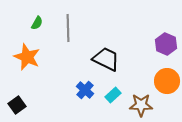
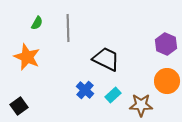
black square: moved 2 px right, 1 px down
